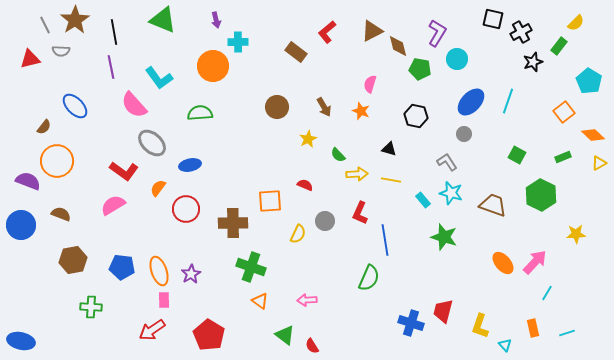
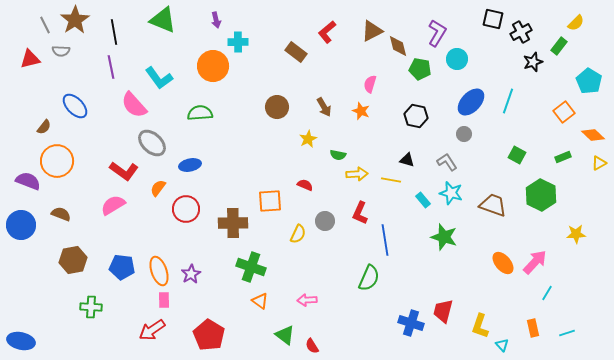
black triangle at (389, 149): moved 18 px right, 11 px down
green semicircle at (338, 155): rotated 35 degrees counterclockwise
cyan triangle at (505, 345): moved 3 px left
